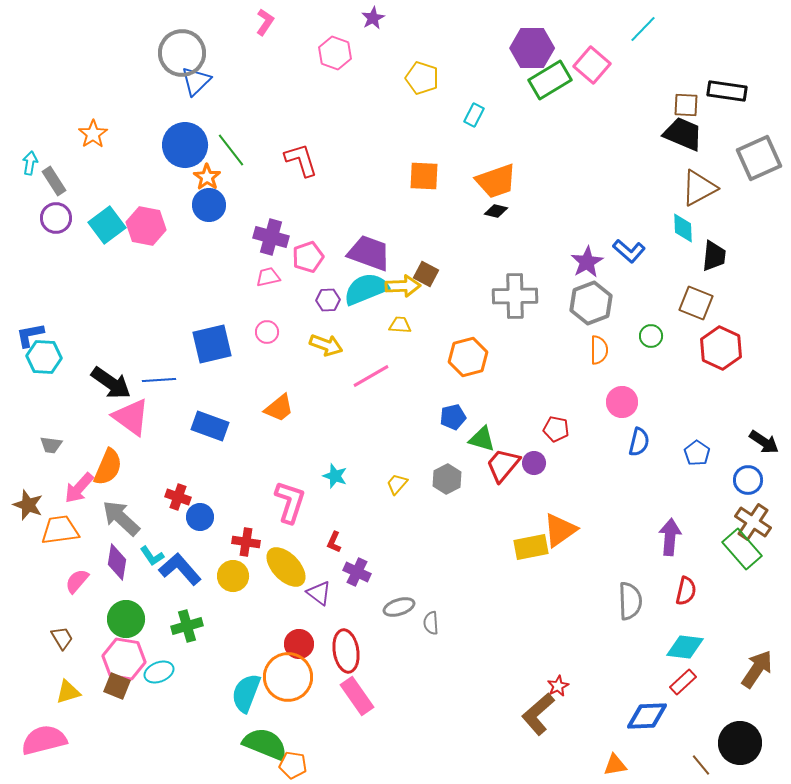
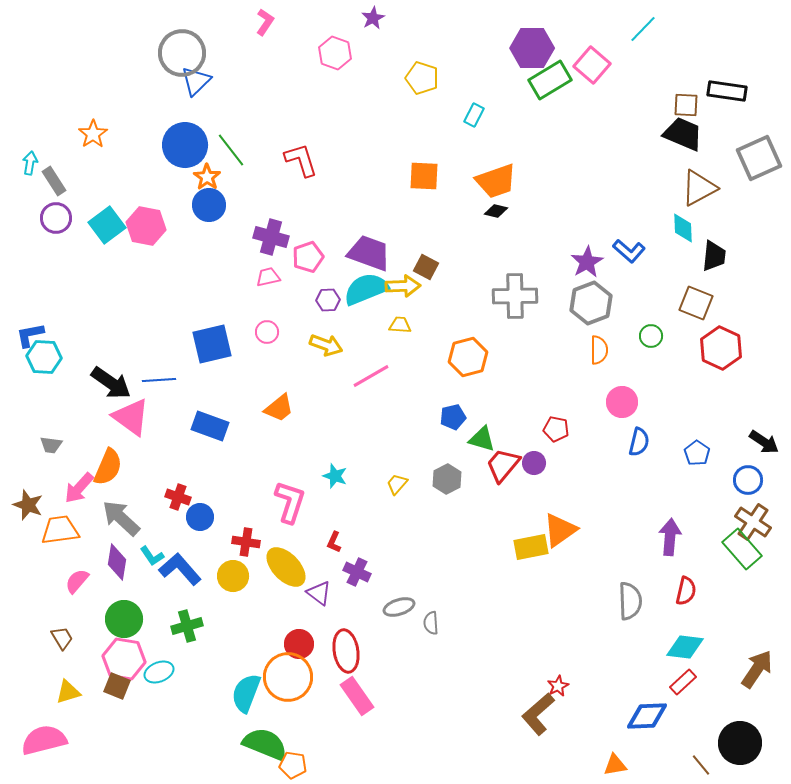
brown square at (426, 274): moved 7 px up
green circle at (126, 619): moved 2 px left
